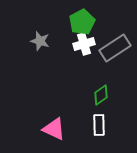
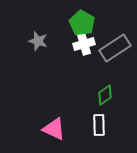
green pentagon: moved 1 px down; rotated 15 degrees counterclockwise
gray star: moved 2 px left
green diamond: moved 4 px right
